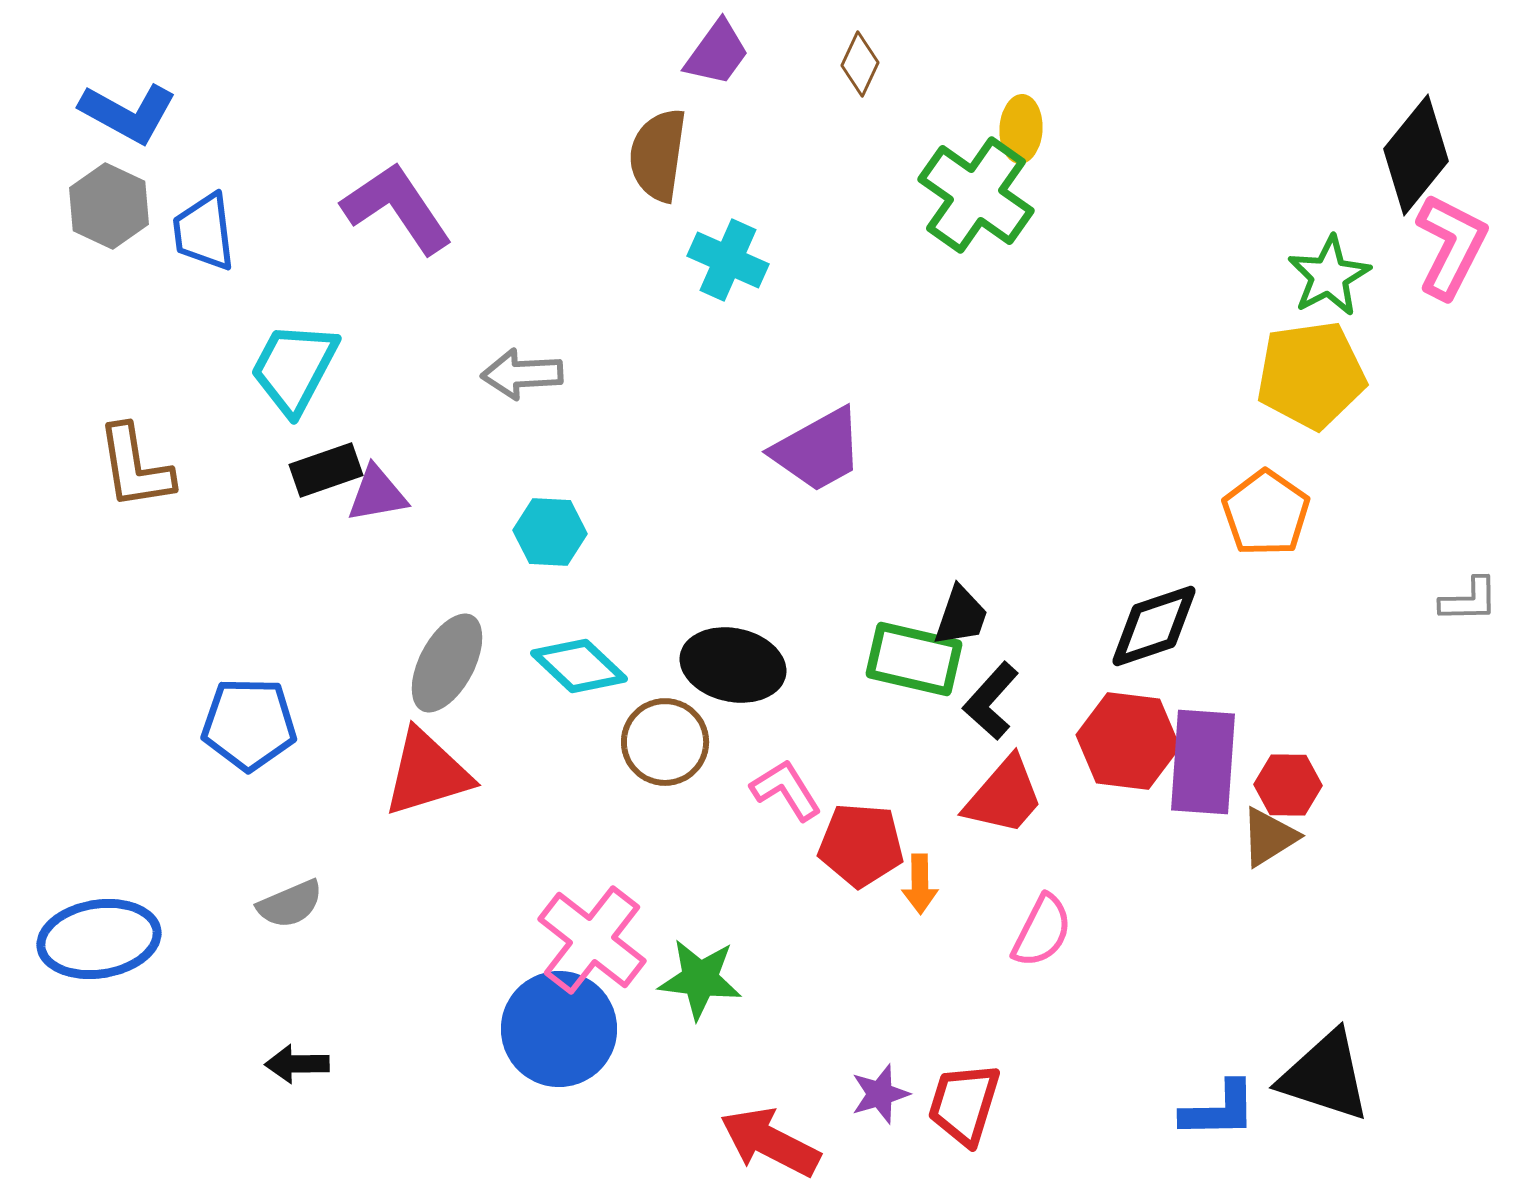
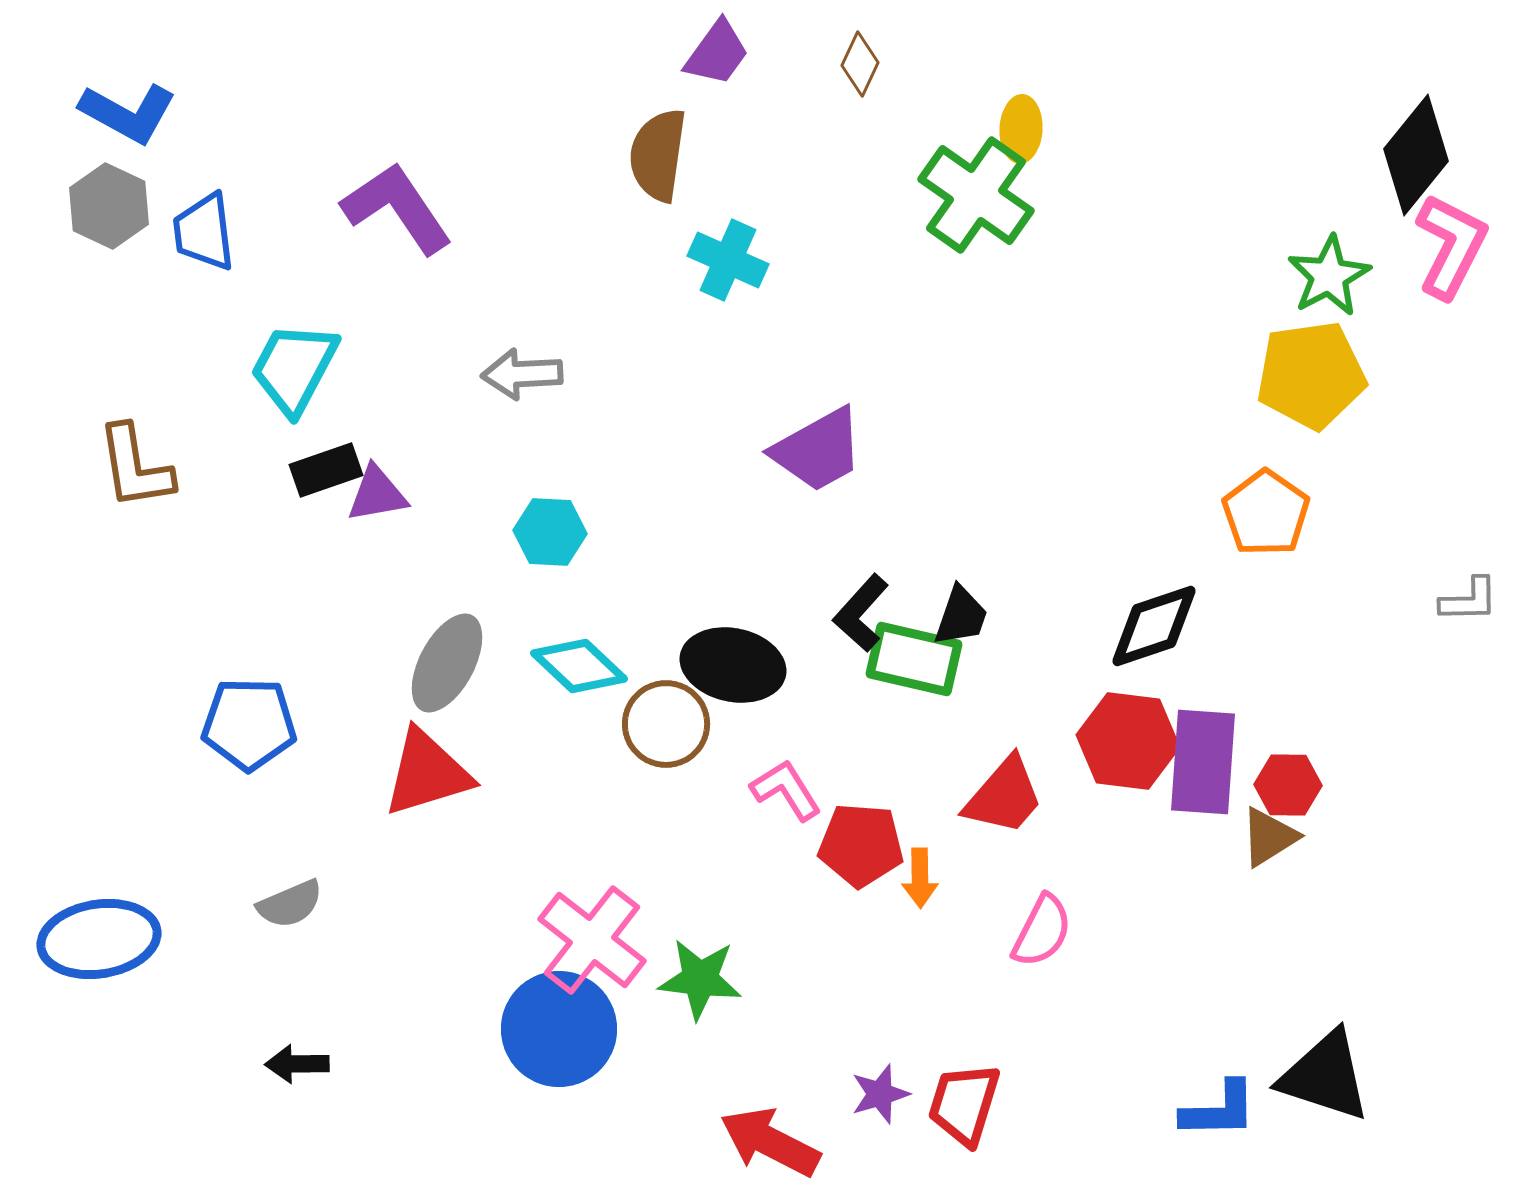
black L-shape at (991, 701): moved 130 px left, 88 px up
brown circle at (665, 742): moved 1 px right, 18 px up
orange arrow at (920, 884): moved 6 px up
